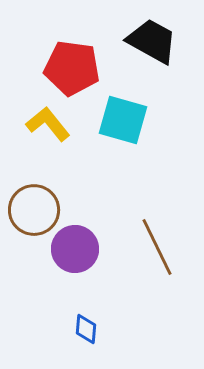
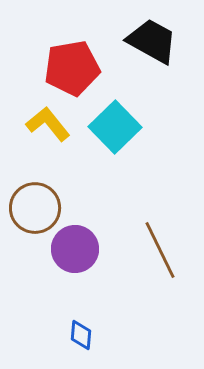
red pentagon: rotated 18 degrees counterclockwise
cyan square: moved 8 px left, 7 px down; rotated 30 degrees clockwise
brown circle: moved 1 px right, 2 px up
brown line: moved 3 px right, 3 px down
blue diamond: moved 5 px left, 6 px down
